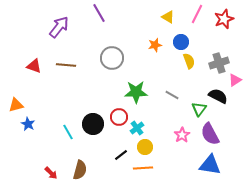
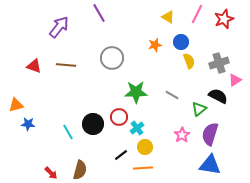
green triangle: rotated 14 degrees clockwise
blue star: rotated 24 degrees counterclockwise
purple semicircle: rotated 45 degrees clockwise
